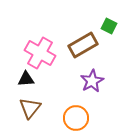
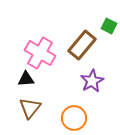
brown rectangle: moved 1 px left; rotated 20 degrees counterclockwise
orange circle: moved 2 px left
